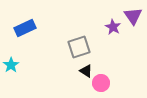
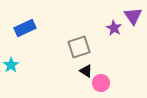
purple star: moved 1 px right, 1 px down
